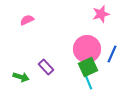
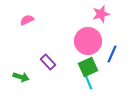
pink circle: moved 1 px right, 8 px up
purple rectangle: moved 2 px right, 5 px up
